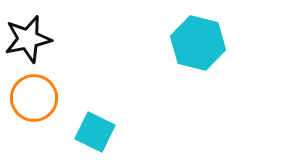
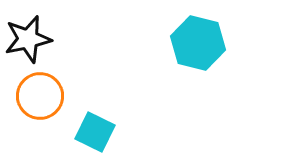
orange circle: moved 6 px right, 2 px up
